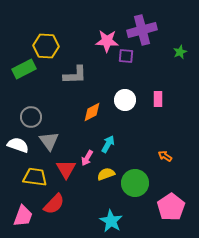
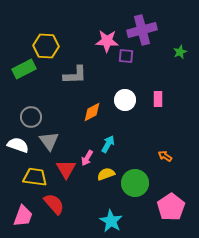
red semicircle: rotated 85 degrees counterclockwise
